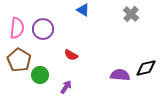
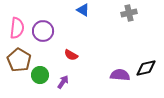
gray cross: moved 2 px left, 1 px up; rotated 35 degrees clockwise
purple circle: moved 2 px down
purple arrow: moved 3 px left, 5 px up
